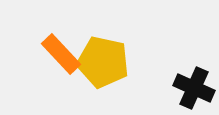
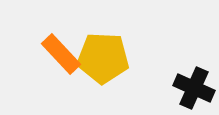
yellow pentagon: moved 4 px up; rotated 9 degrees counterclockwise
